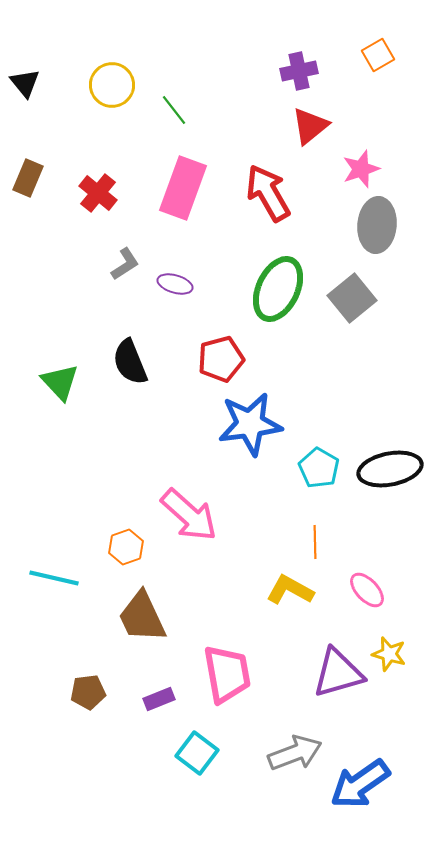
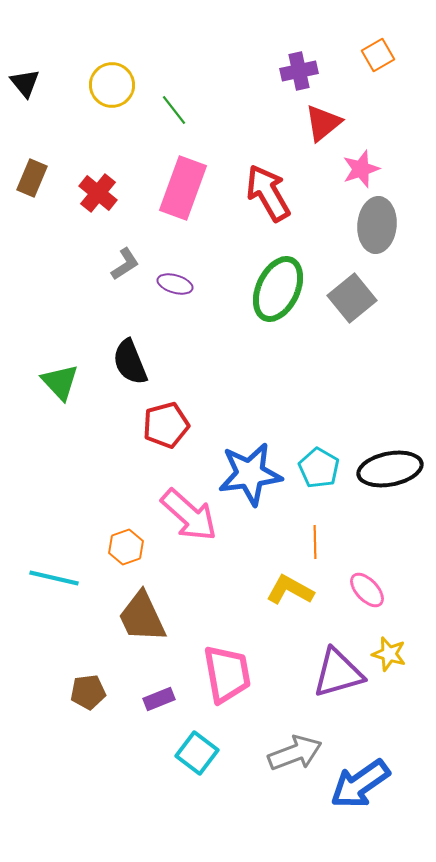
red triangle: moved 13 px right, 3 px up
brown rectangle: moved 4 px right
red pentagon: moved 55 px left, 66 px down
blue star: moved 50 px down
